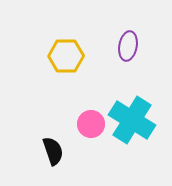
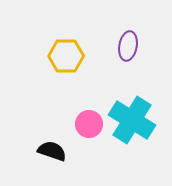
pink circle: moved 2 px left
black semicircle: moved 1 px left; rotated 52 degrees counterclockwise
